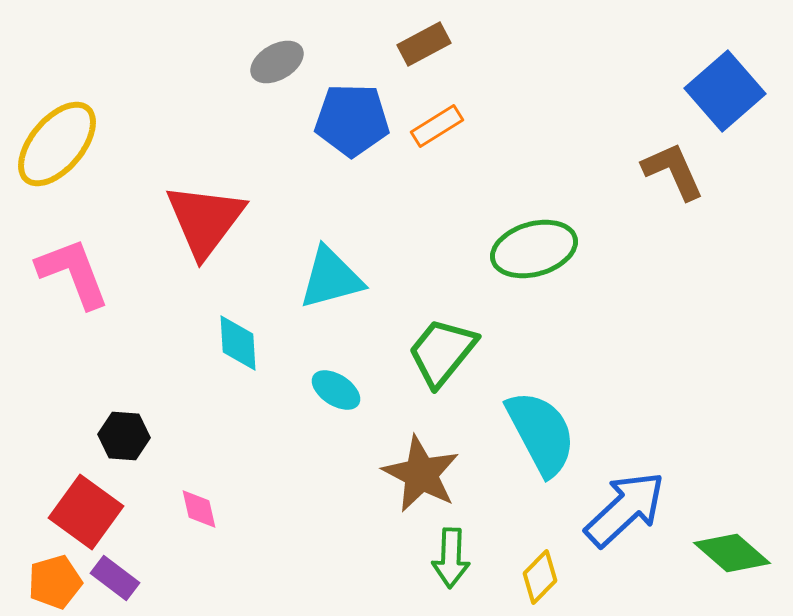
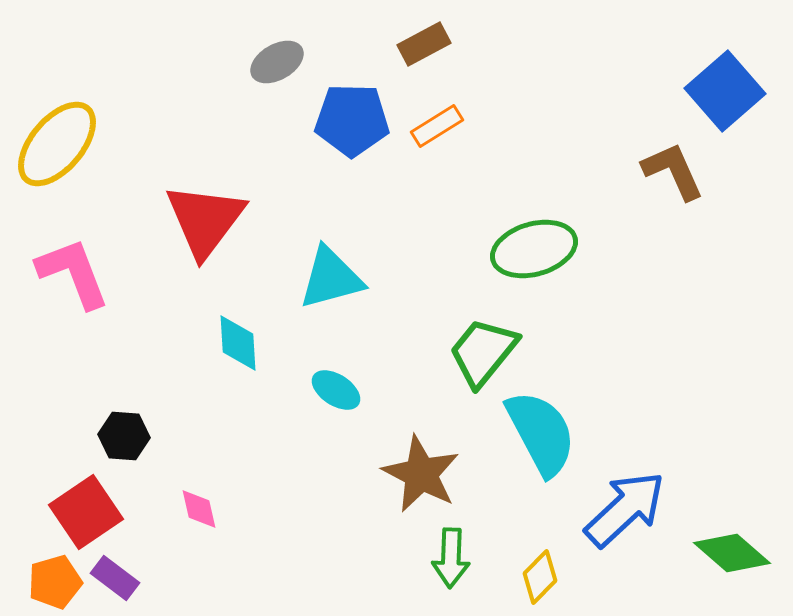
green trapezoid: moved 41 px right
red square: rotated 20 degrees clockwise
